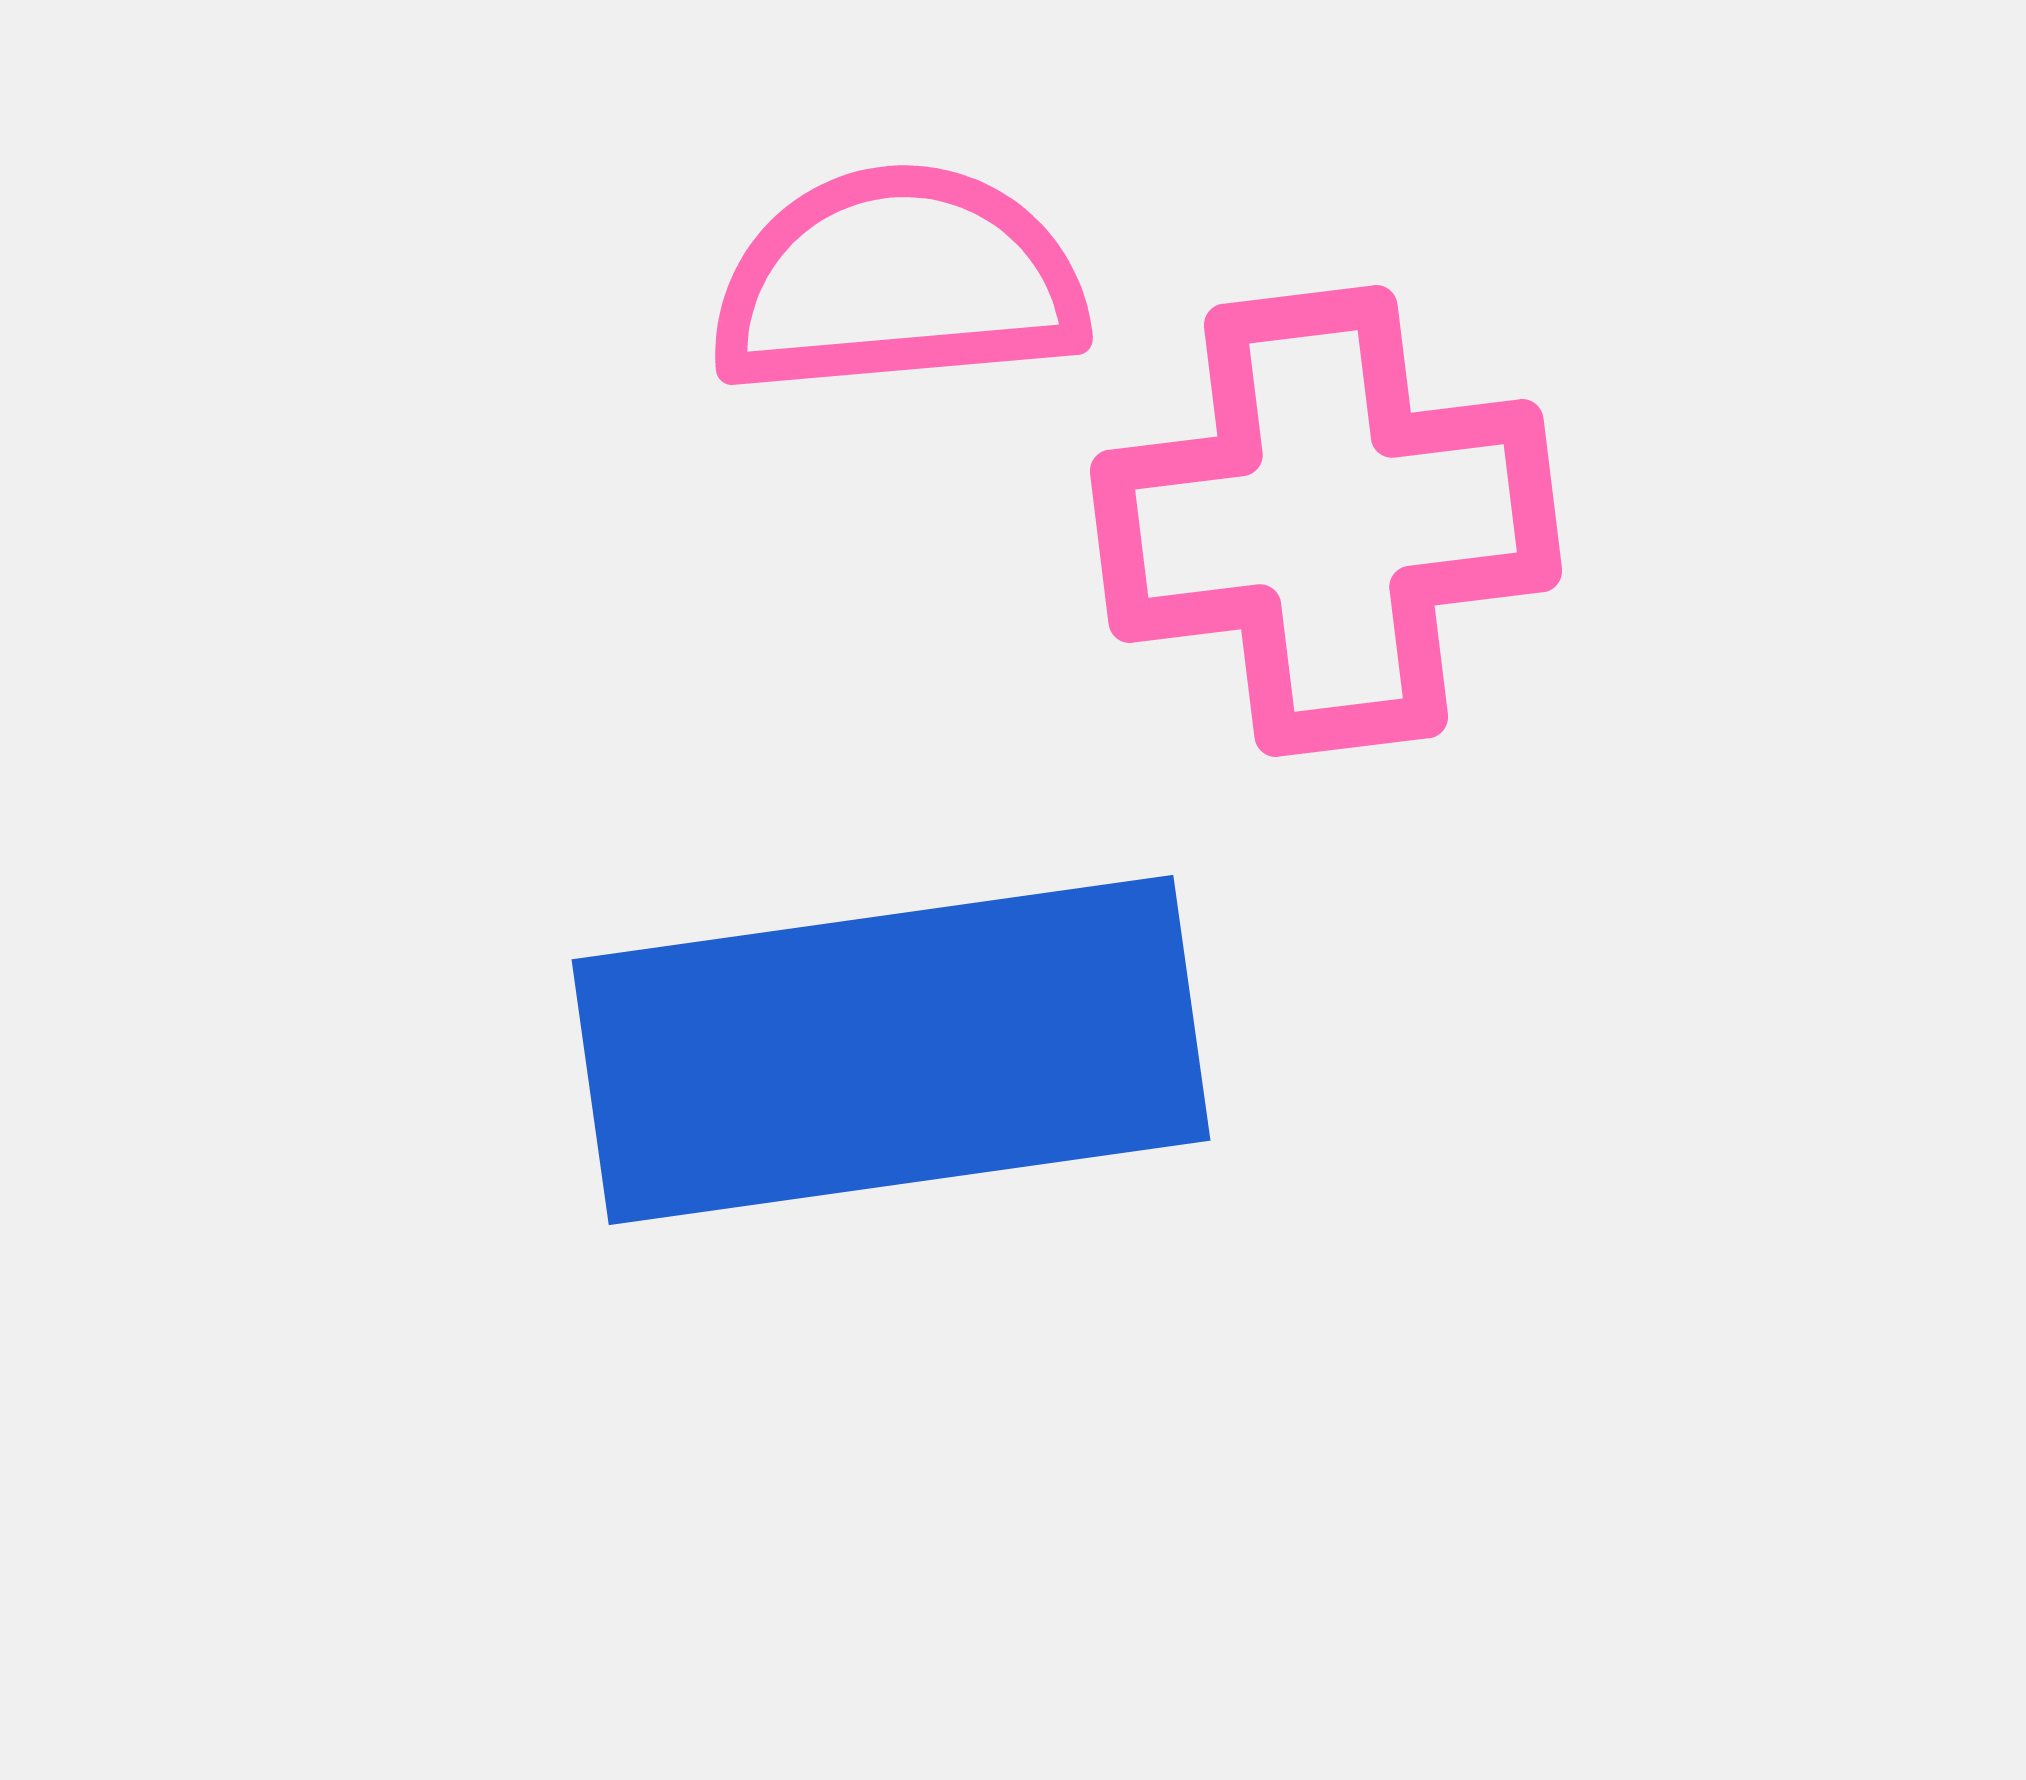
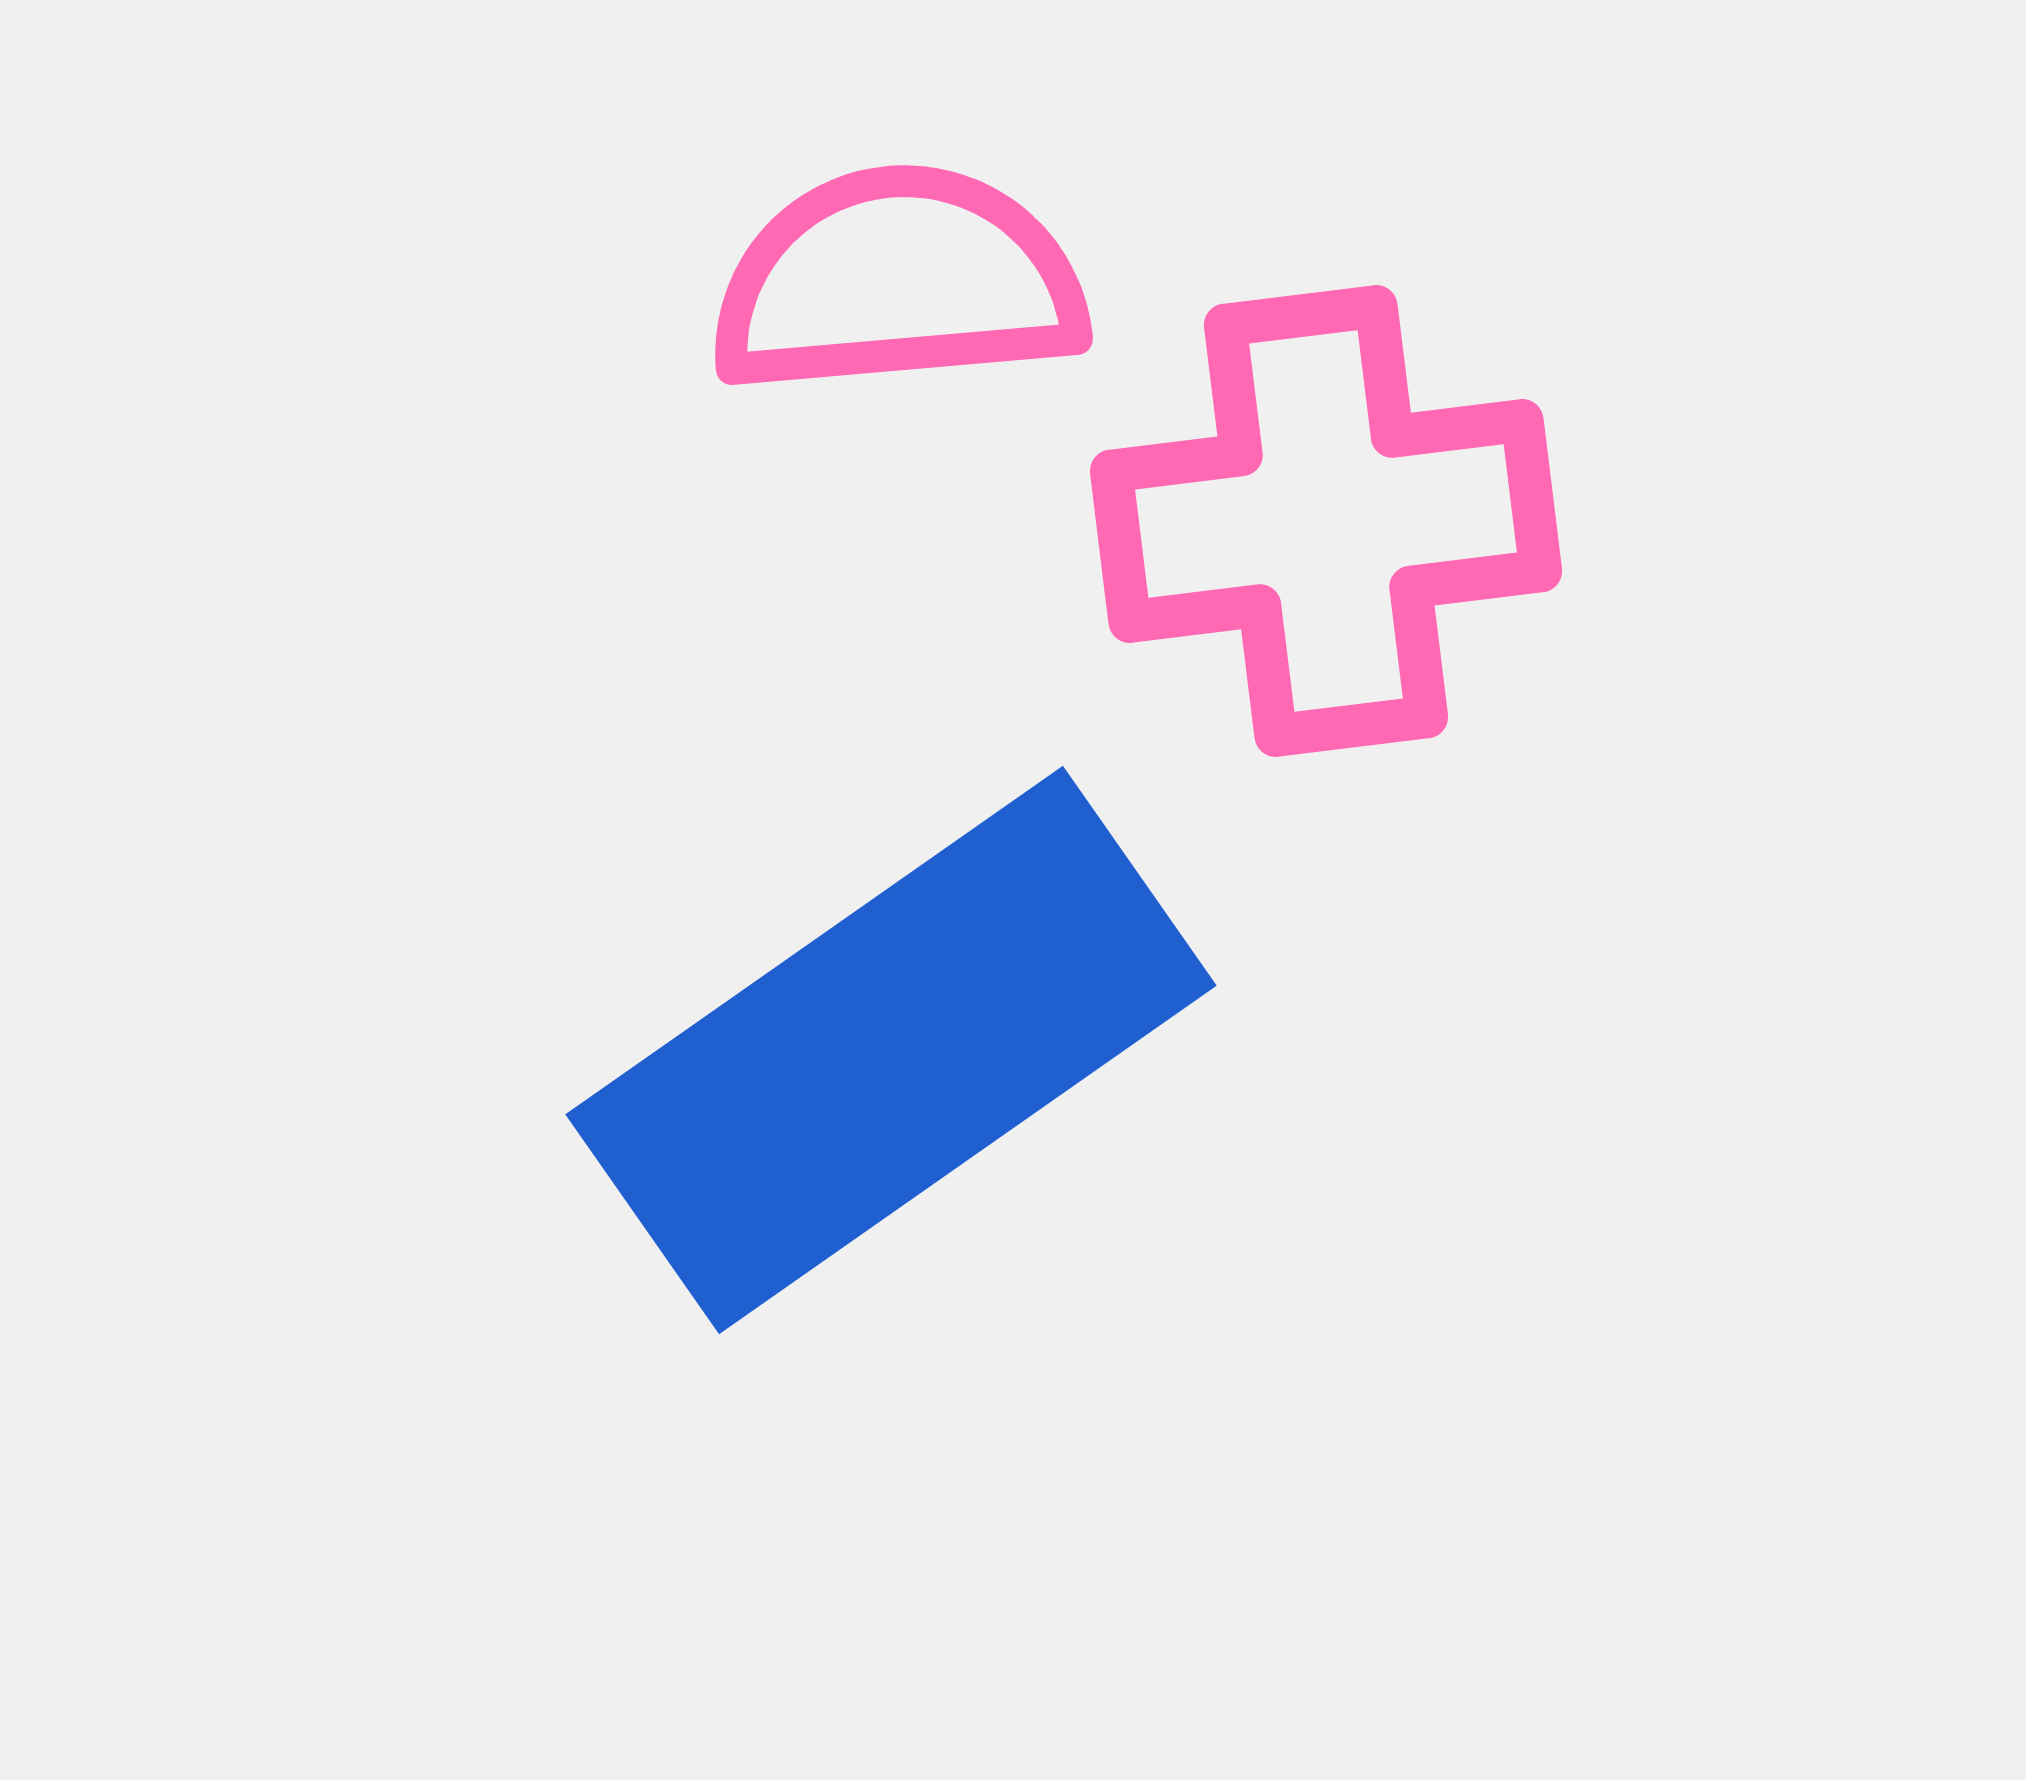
blue rectangle: rotated 27 degrees counterclockwise
